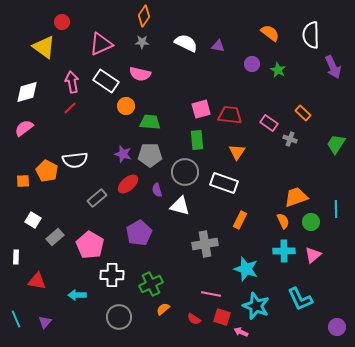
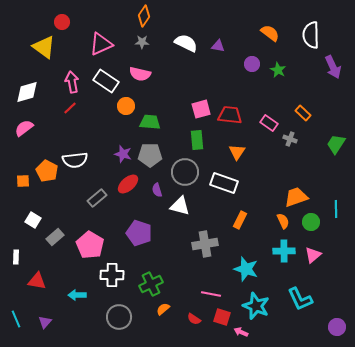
purple pentagon at (139, 233): rotated 25 degrees counterclockwise
